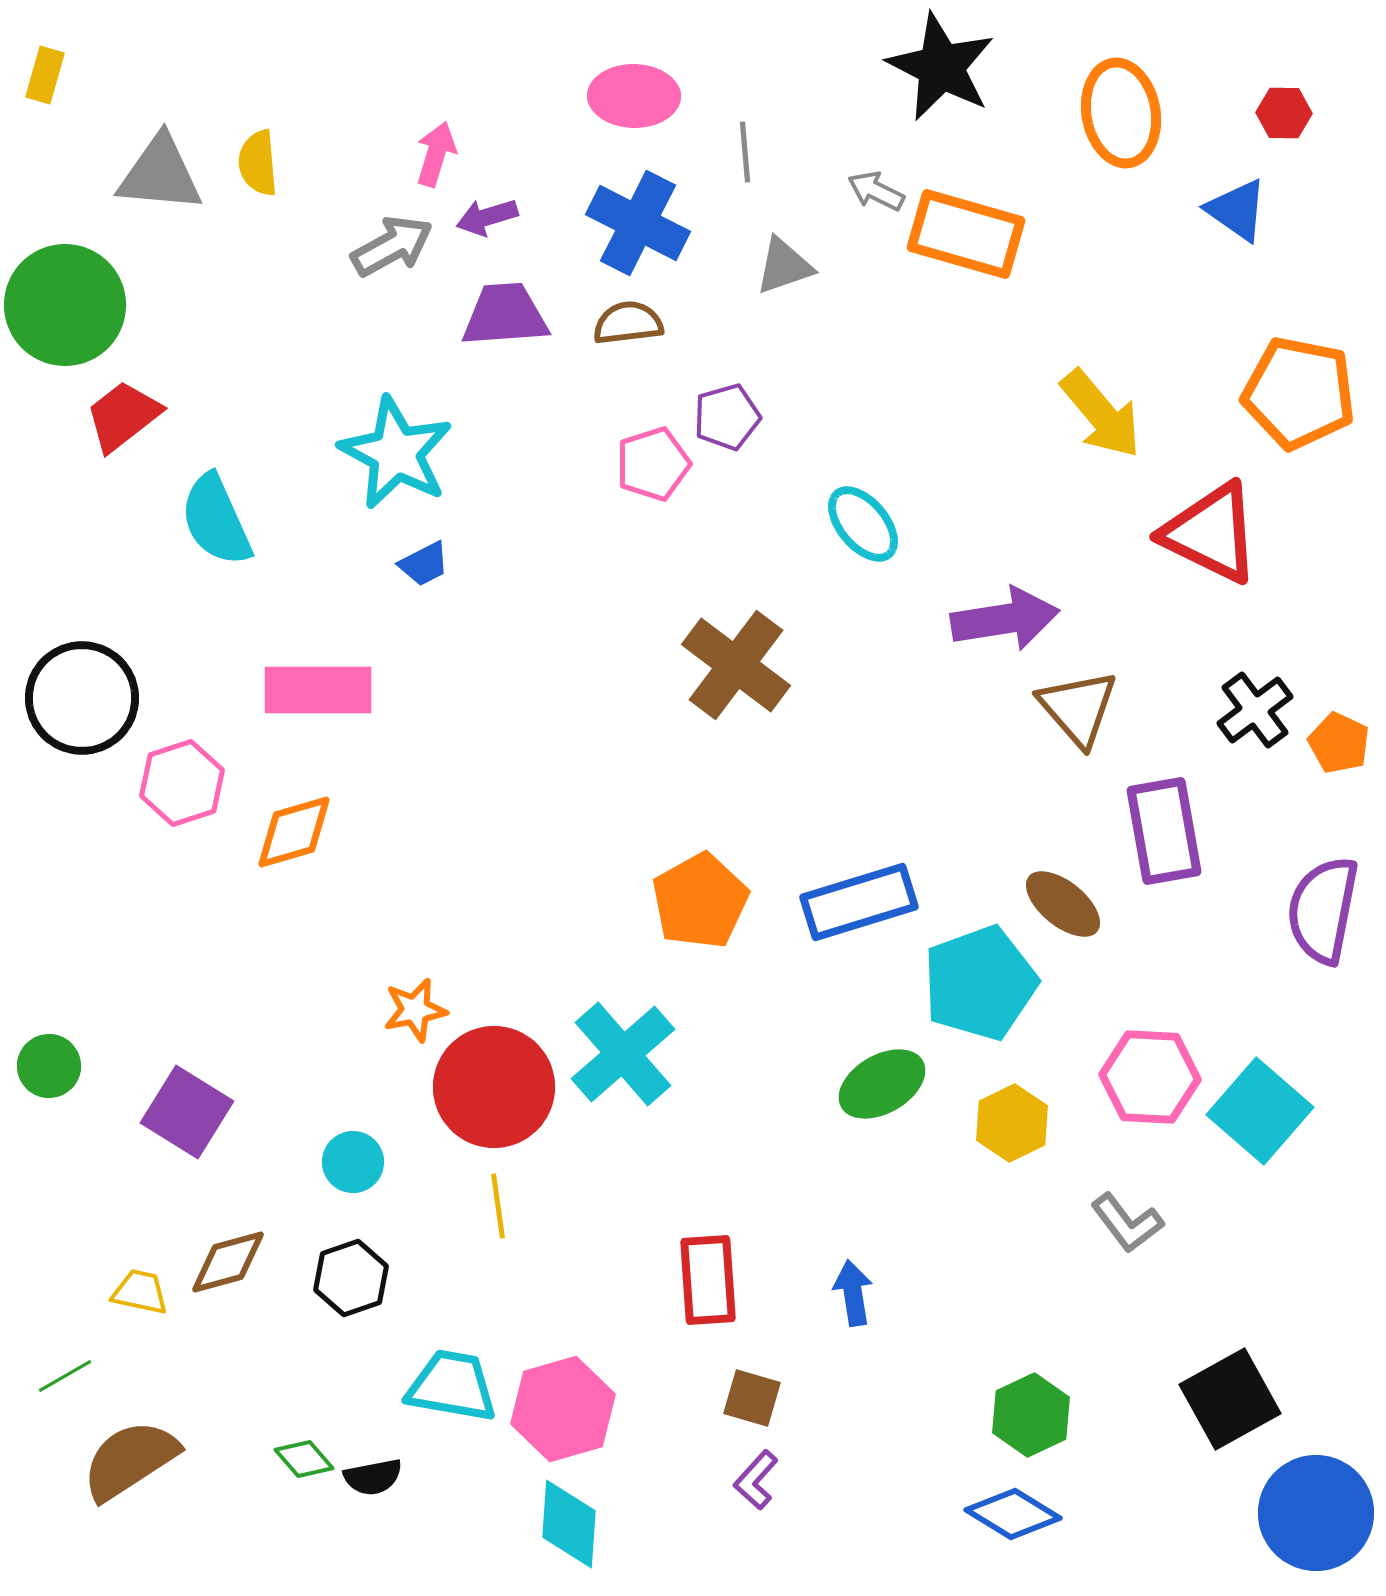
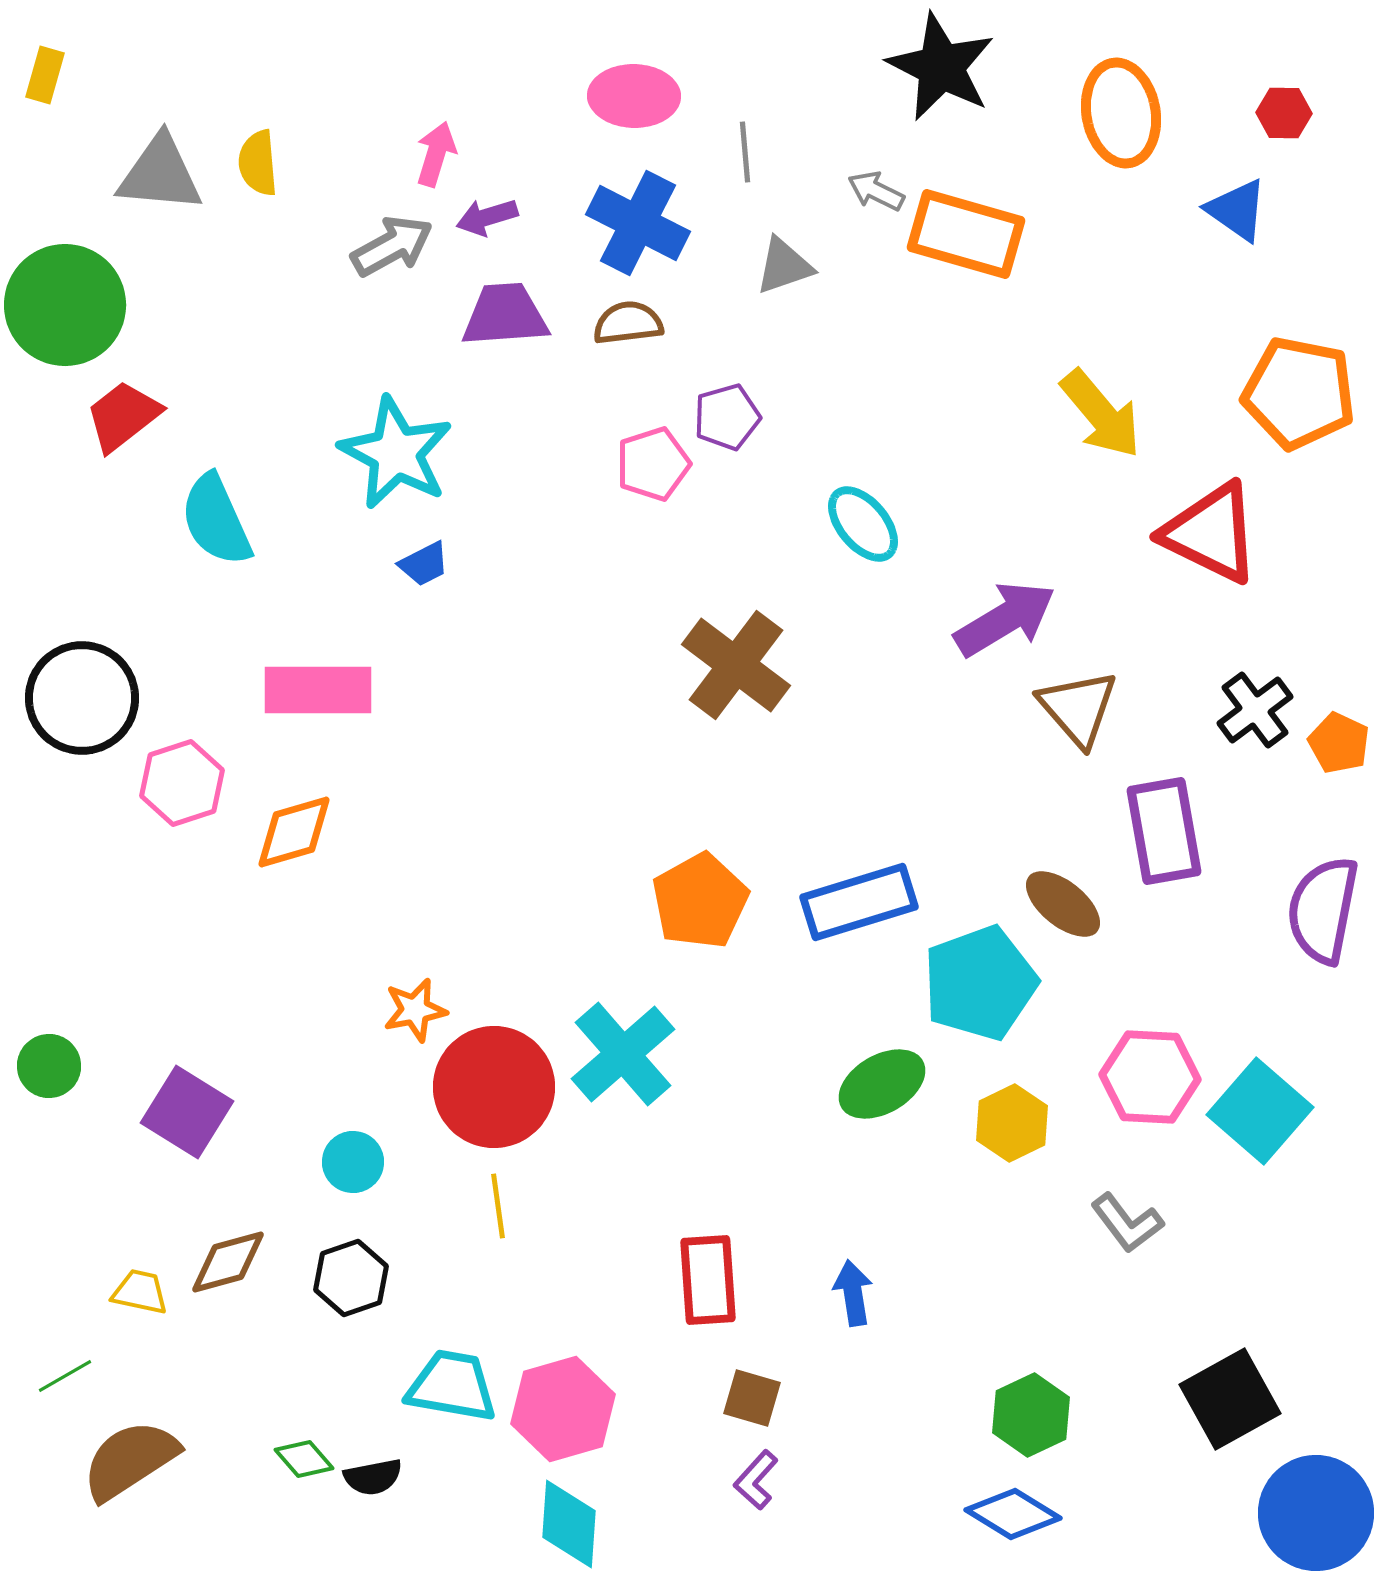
purple arrow at (1005, 619): rotated 22 degrees counterclockwise
